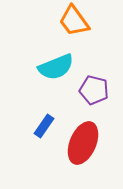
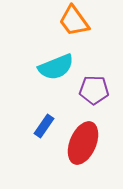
purple pentagon: rotated 12 degrees counterclockwise
